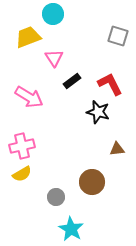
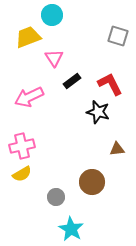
cyan circle: moved 1 px left, 1 px down
pink arrow: rotated 124 degrees clockwise
